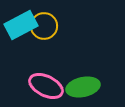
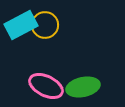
yellow circle: moved 1 px right, 1 px up
